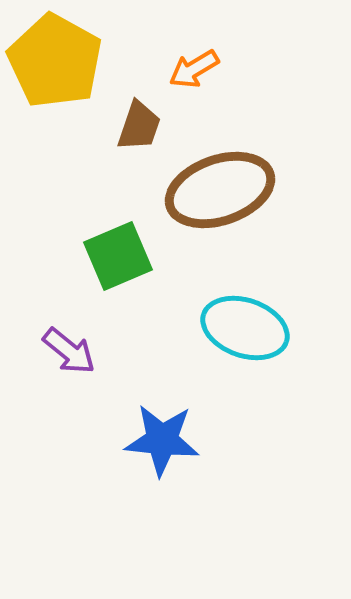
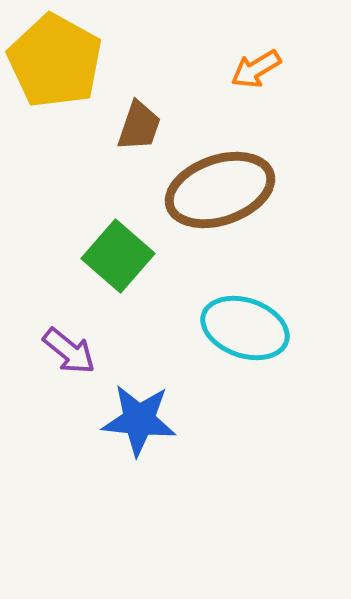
orange arrow: moved 62 px right
green square: rotated 26 degrees counterclockwise
blue star: moved 23 px left, 20 px up
